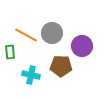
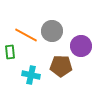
gray circle: moved 2 px up
purple circle: moved 1 px left
